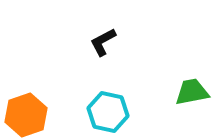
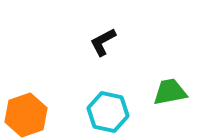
green trapezoid: moved 22 px left
